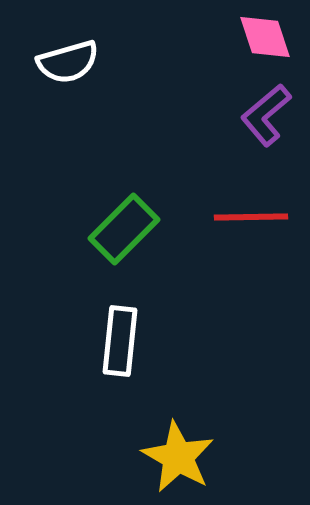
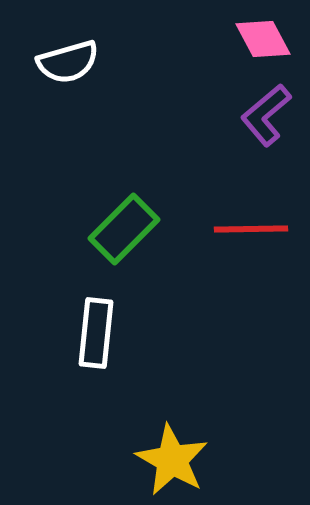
pink diamond: moved 2 px left, 2 px down; rotated 10 degrees counterclockwise
red line: moved 12 px down
white rectangle: moved 24 px left, 8 px up
yellow star: moved 6 px left, 3 px down
